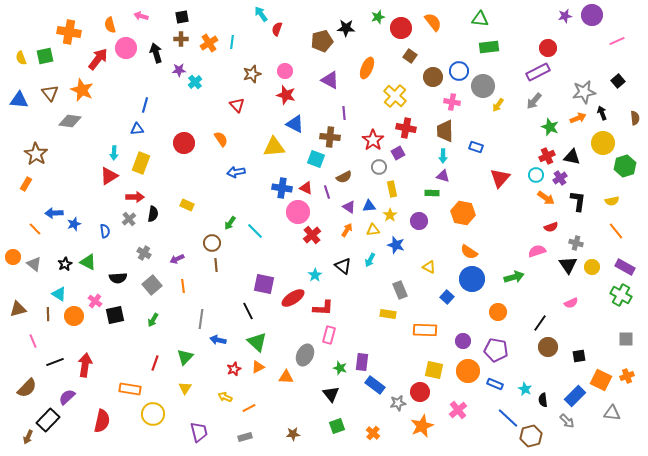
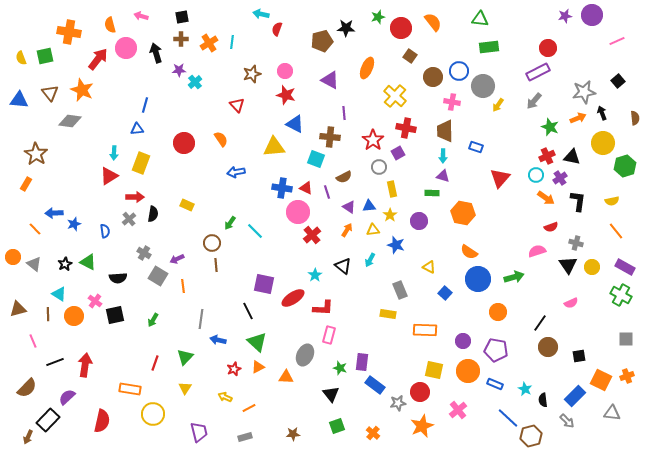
cyan arrow at (261, 14): rotated 42 degrees counterclockwise
blue circle at (472, 279): moved 6 px right
gray square at (152, 285): moved 6 px right, 9 px up; rotated 18 degrees counterclockwise
blue square at (447, 297): moved 2 px left, 4 px up
